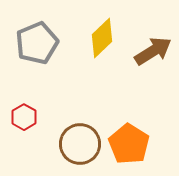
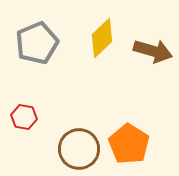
brown arrow: rotated 48 degrees clockwise
red hexagon: rotated 20 degrees counterclockwise
brown circle: moved 1 px left, 5 px down
